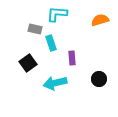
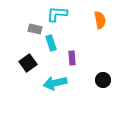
orange semicircle: rotated 96 degrees clockwise
black circle: moved 4 px right, 1 px down
